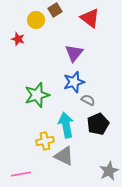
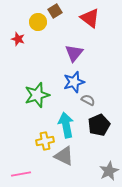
brown square: moved 1 px down
yellow circle: moved 2 px right, 2 px down
black pentagon: moved 1 px right, 1 px down
